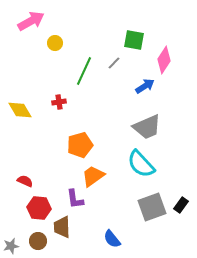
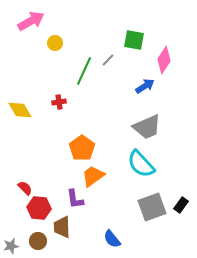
gray line: moved 6 px left, 3 px up
orange pentagon: moved 2 px right, 3 px down; rotated 20 degrees counterclockwise
red semicircle: moved 7 px down; rotated 21 degrees clockwise
